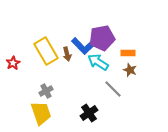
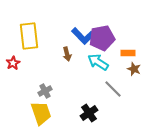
blue L-shape: moved 10 px up
yellow rectangle: moved 17 px left, 15 px up; rotated 24 degrees clockwise
brown star: moved 4 px right, 1 px up
gray cross: moved 1 px left
